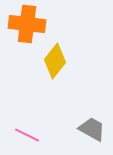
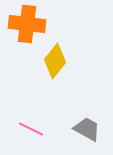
gray trapezoid: moved 5 px left
pink line: moved 4 px right, 6 px up
